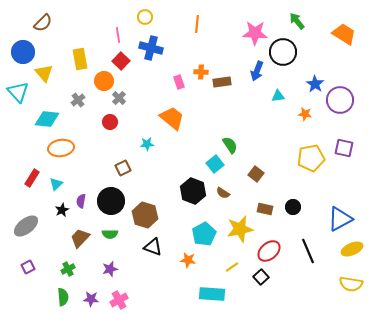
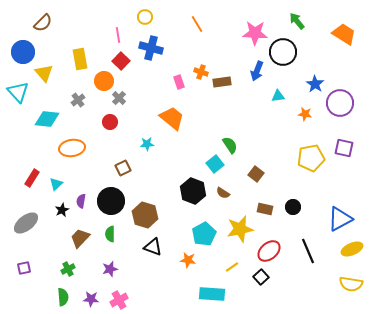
orange line at (197, 24): rotated 36 degrees counterclockwise
orange cross at (201, 72): rotated 16 degrees clockwise
purple circle at (340, 100): moved 3 px down
orange ellipse at (61, 148): moved 11 px right
gray ellipse at (26, 226): moved 3 px up
green semicircle at (110, 234): rotated 91 degrees clockwise
purple square at (28, 267): moved 4 px left, 1 px down; rotated 16 degrees clockwise
